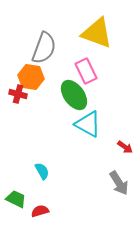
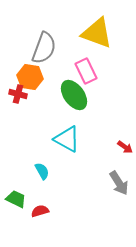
orange hexagon: moved 1 px left
cyan triangle: moved 21 px left, 15 px down
